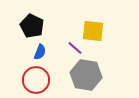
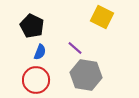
yellow square: moved 9 px right, 14 px up; rotated 20 degrees clockwise
